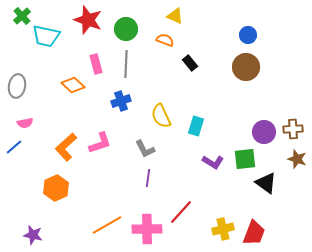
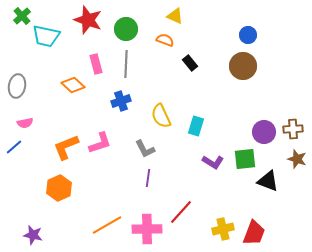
brown circle: moved 3 px left, 1 px up
orange L-shape: rotated 20 degrees clockwise
black triangle: moved 2 px right, 2 px up; rotated 15 degrees counterclockwise
orange hexagon: moved 3 px right
